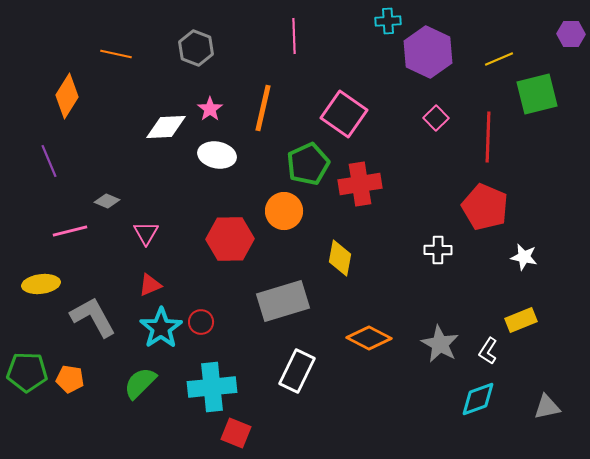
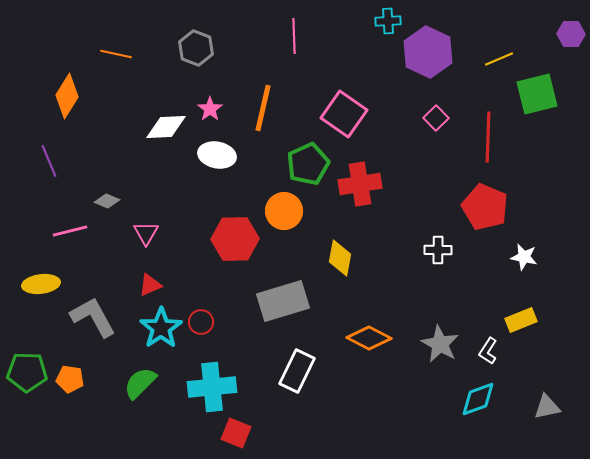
red hexagon at (230, 239): moved 5 px right
